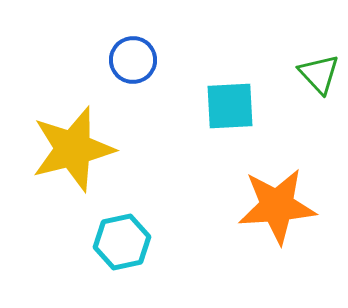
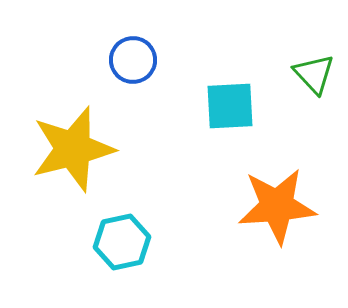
green triangle: moved 5 px left
